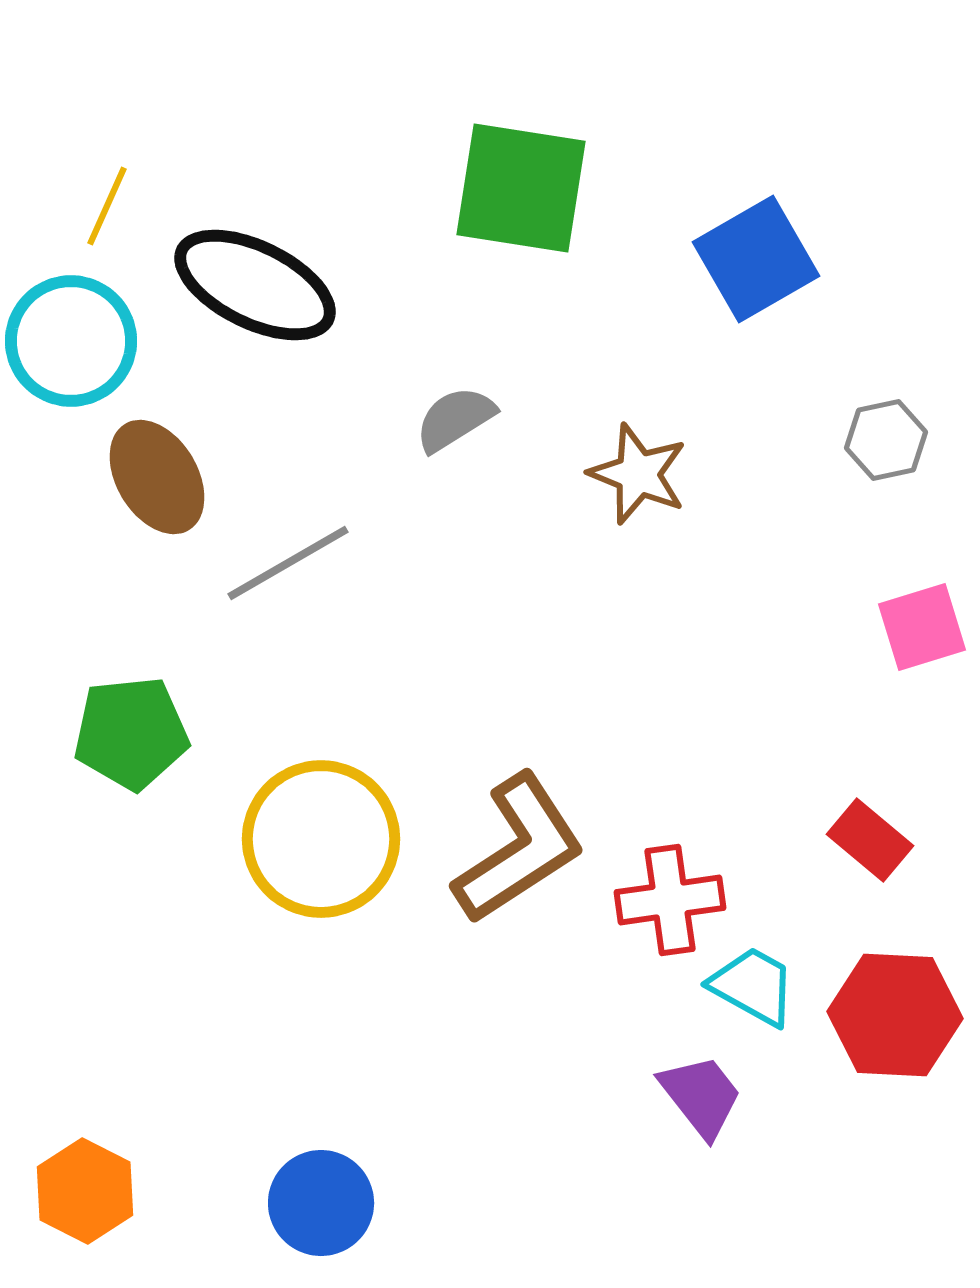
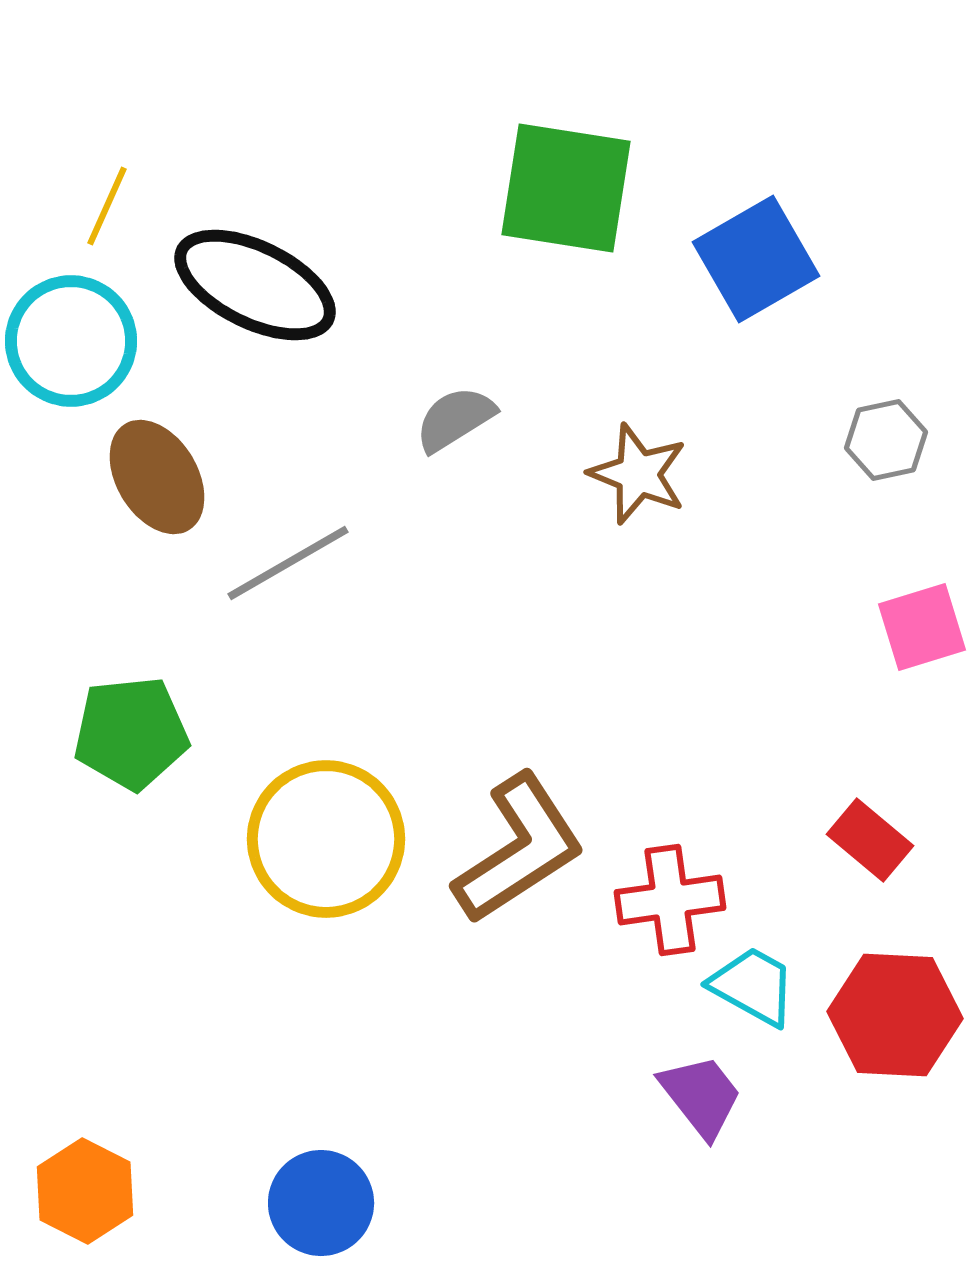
green square: moved 45 px right
yellow circle: moved 5 px right
